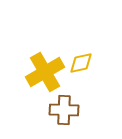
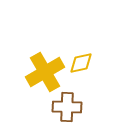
brown cross: moved 3 px right, 3 px up
